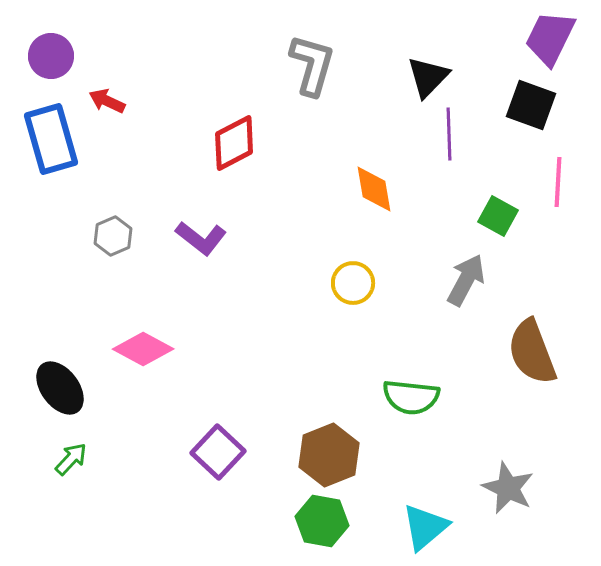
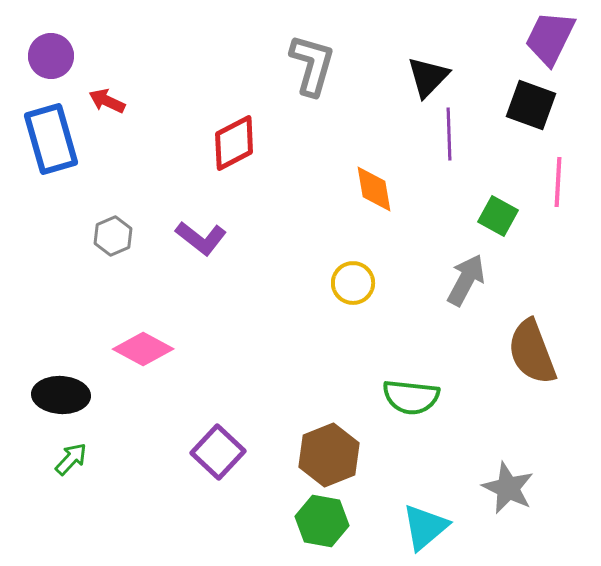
black ellipse: moved 1 px right, 7 px down; rotated 50 degrees counterclockwise
